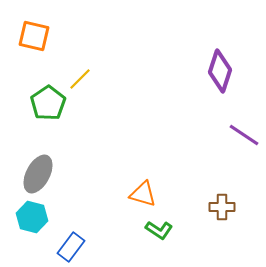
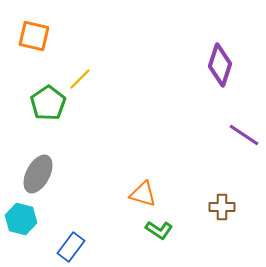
purple diamond: moved 6 px up
cyan hexagon: moved 11 px left, 2 px down
